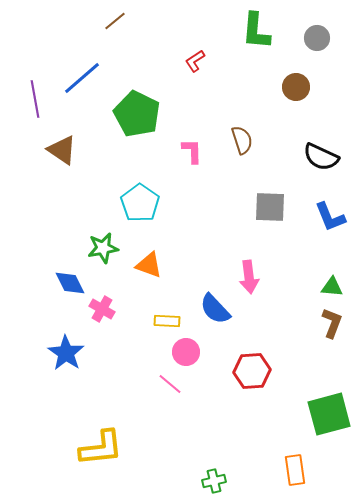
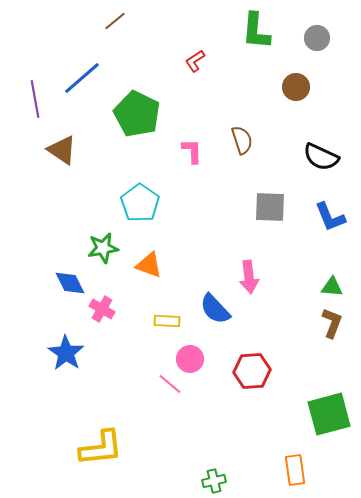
pink circle: moved 4 px right, 7 px down
